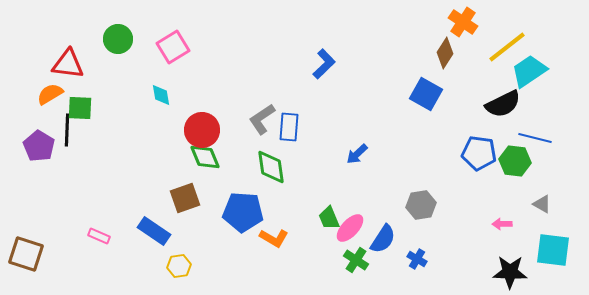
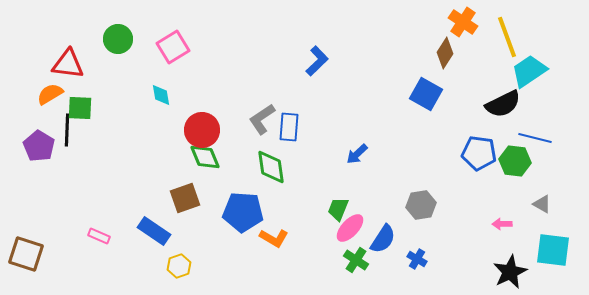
yellow line at (507, 47): moved 10 px up; rotated 72 degrees counterclockwise
blue L-shape at (324, 64): moved 7 px left, 3 px up
green trapezoid at (329, 218): moved 9 px right, 9 px up; rotated 45 degrees clockwise
yellow hexagon at (179, 266): rotated 10 degrees counterclockwise
black star at (510, 272): rotated 28 degrees counterclockwise
